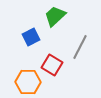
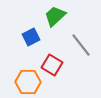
gray line: moved 1 px right, 2 px up; rotated 65 degrees counterclockwise
